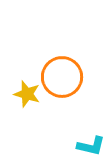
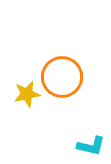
yellow star: rotated 28 degrees counterclockwise
